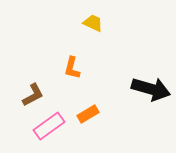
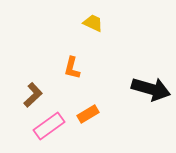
brown L-shape: rotated 15 degrees counterclockwise
